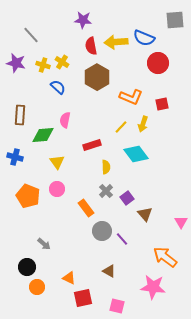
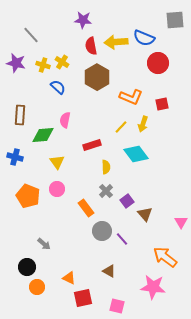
purple square at (127, 198): moved 3 px down
